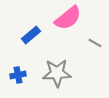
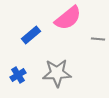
gray line: moved 3 px right, 4 px up; rotated 24 degrees counterclockwise
blue cross: rotated 21 degrees counterclockwise
